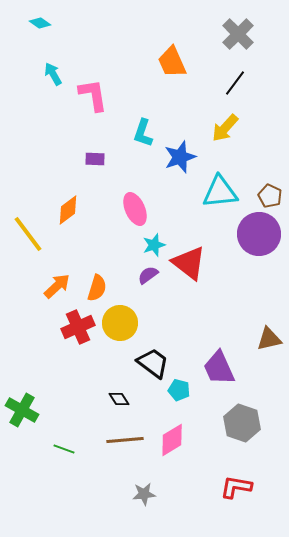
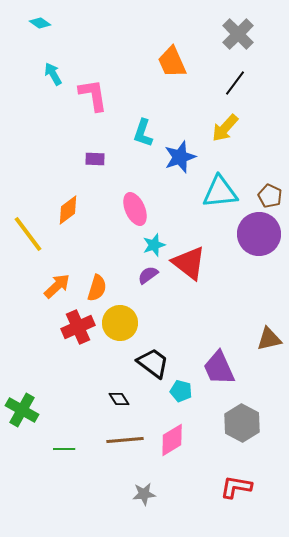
cyan pentagon: moved 2 px right, 1 px down
gray hexagon: rotated 9 degrees clockwise
green line: rotated 20 degrees counterclockwise
